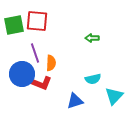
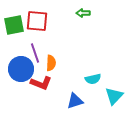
green arrow: moved 9 px left, 25 px up
blue circle: moved 1 px left, 5 px up
